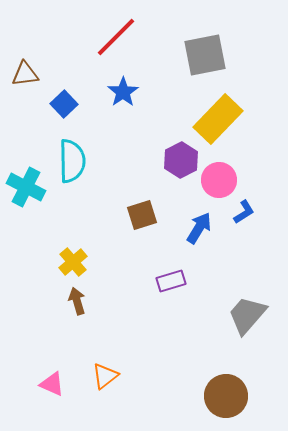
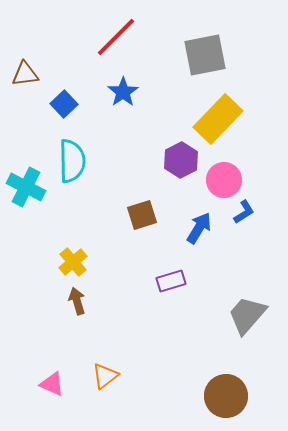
pink circle: moved 5 px right
